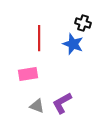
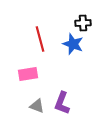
black cross: rotated 21 degrees counterclockwise
red line: moved 1 px right, 1 px down; rotated 15 degrees counterclockwise
purple L-shape: rotated 40 degrees counterclockwise
